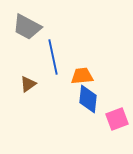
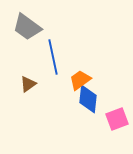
gray trapezoid: rotated 8 degrees clockwise
orange trapezoid: moved 2 px left, 4 px down; rotated 30 degrees counterclockwise
